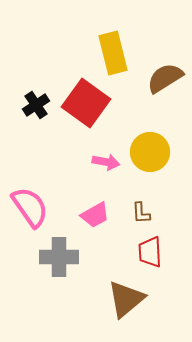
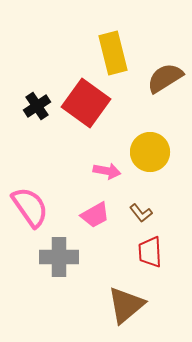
black cross: moved 1 px right, 1 px down
pink arrow: moved 1 px right, 9 px down
brown L-shape: rotated 35 degrees counterclockwise
brown triangle: moved 6 px down
